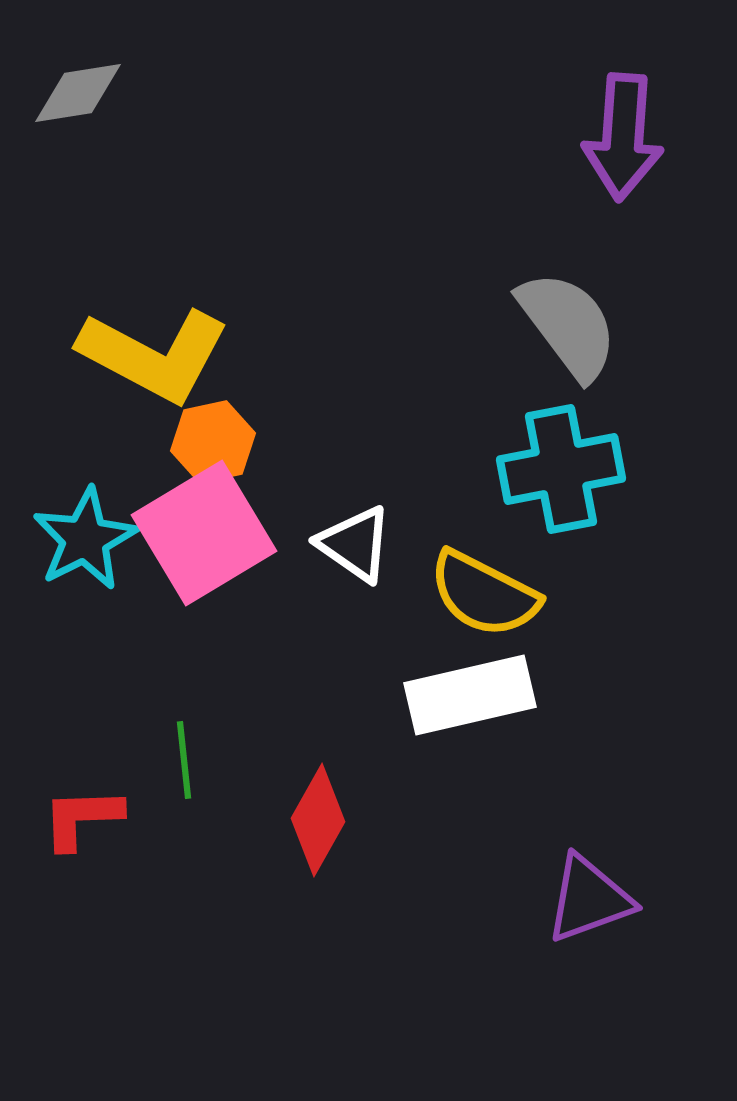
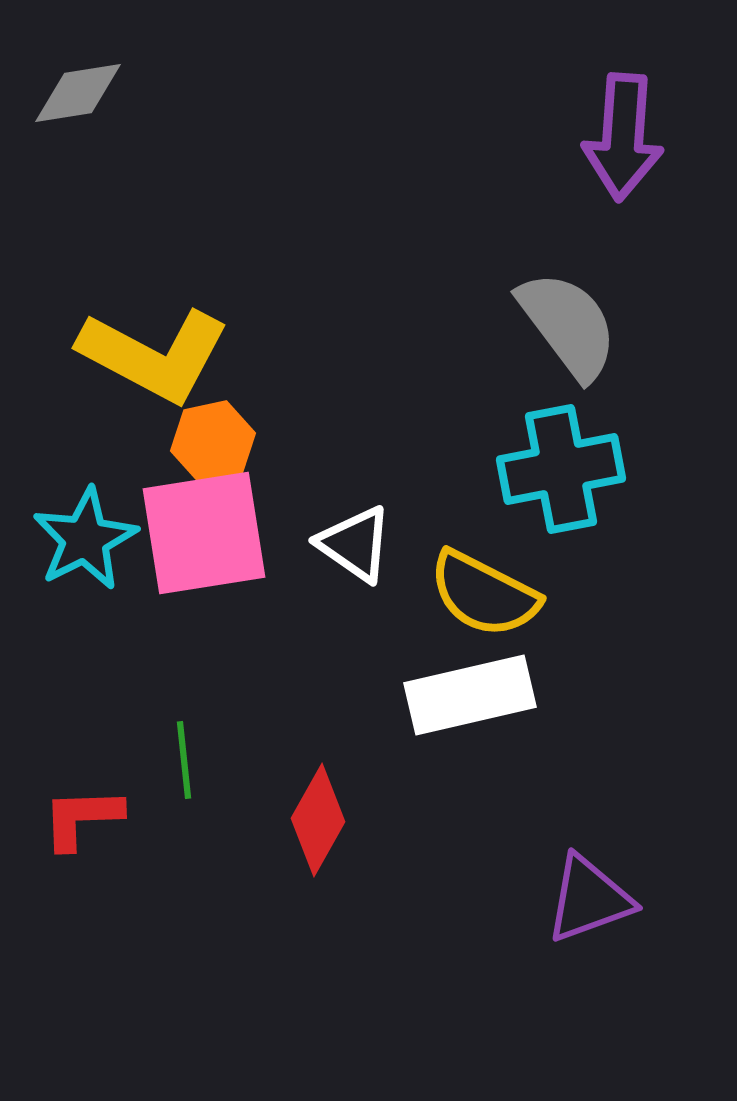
pink square: rotated 22 degrees clockwise
